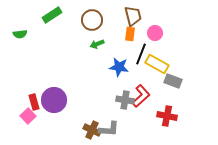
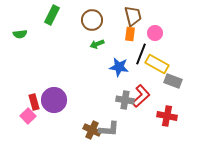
green rectangle: rotated 30 degrees counterclockwise
